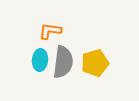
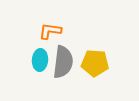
yellow pentagon: rotated 20 degrees clockwise
